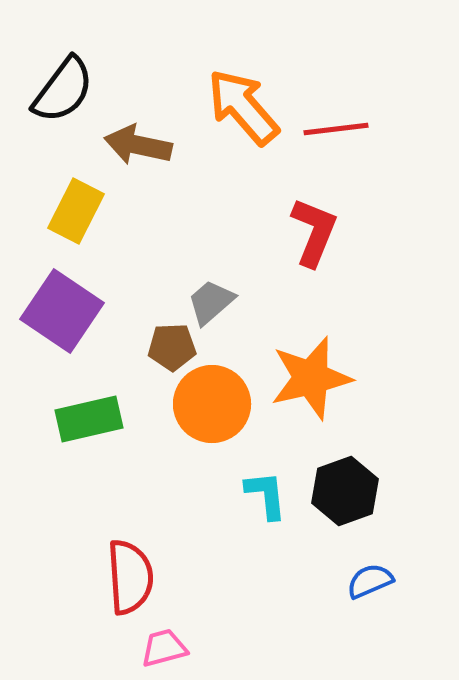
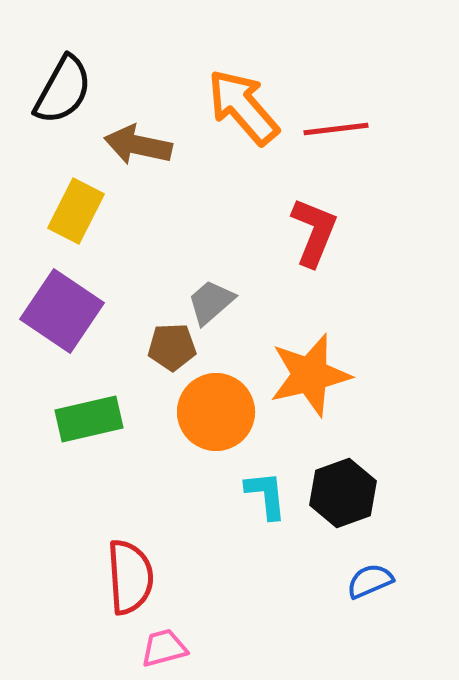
black semicircle: rotated 8 degrees counterclockwise
orange star: moved 1 px left, 3 px up
orange circle: moved 4 px right, 8 px down
black hexagon: moved 2 px left, 2 px down
